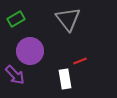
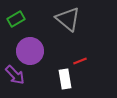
gray triangle: rotated 12 degrees counterclockwise
